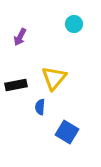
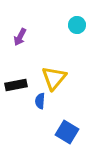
cyan circle: moved 3 px right, 1 px down
blue semicircle: moved 6 px up
